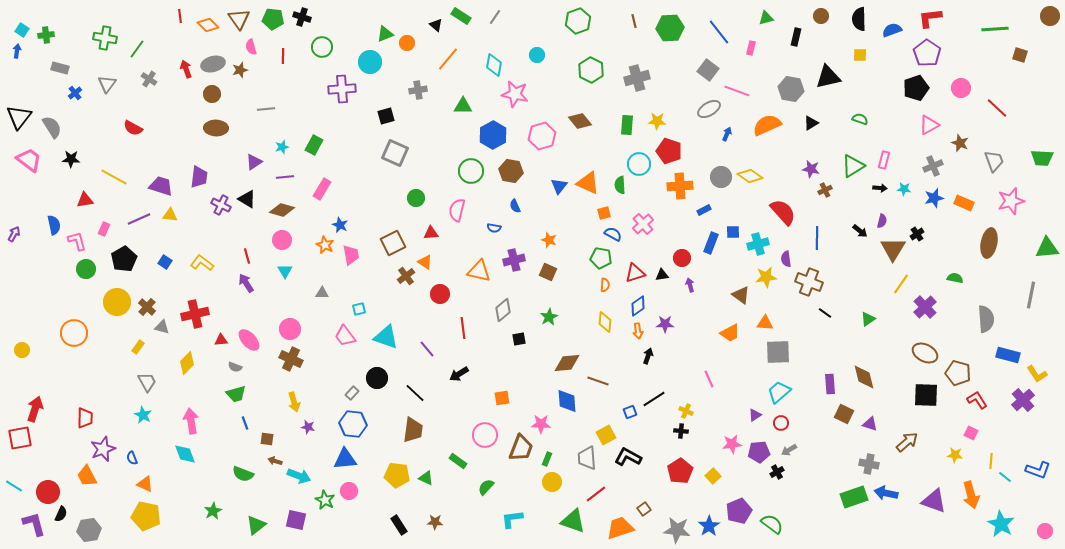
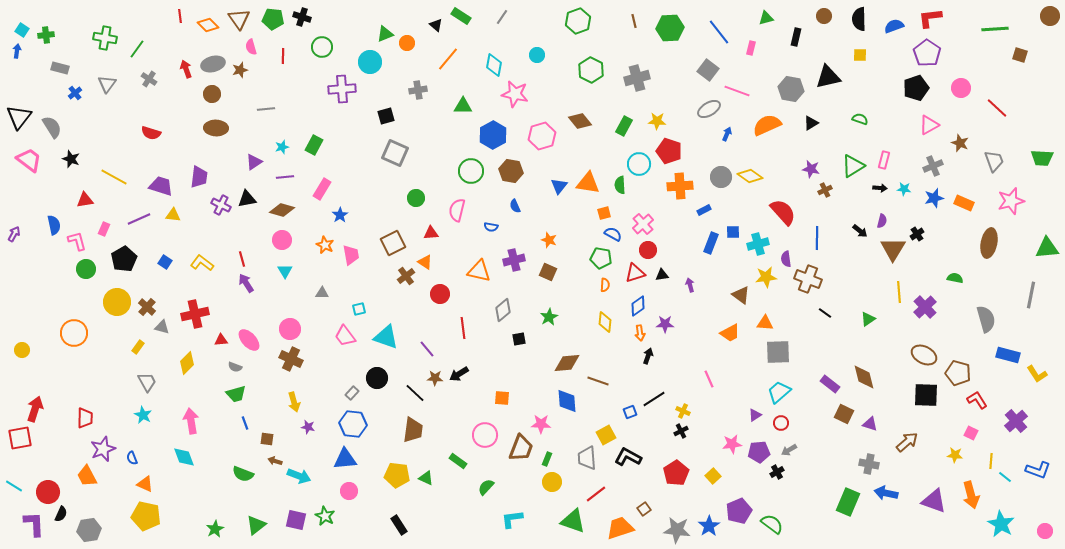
brown circle at (821, 16): moved 3 px right
gray line at (495, 17): moved 7 px right
blue semicircle at (892, 30): moved 2 px right, 4 px up
green rectangle at (627, 125): moved 3 px left, 1 px down; rotated 24 degrees clockwise
red semicircle at (133, 128): moved 18 px right, 5 px down; rotated 12 degrees counterclockwise
black star at (71, 159): rotated 18 degrees clockwise
orange triangle at (588, 183): rotated 15 degrees counterclockwise
black triangle at (247, 199): rotated 42 degrees counterclockwise
yellow triangle at (170, 215): moved 3 px right
blue star at (340, 225): moved 10 px up; rotated 14 degrees clockwise
blue semicircle at (494, 228): moved 3 px left, 1 px up
red line at (247, 256): moved 5 px left, 3 px down
red circle at (682, 258): moved 34 px left, 8 px up
brown cross at (809, 282): moved 1 px left, 3 px up
yellow line at (901, 284): moved 2 px left, 8 px down; rotated 40 degrees counterclockwise
gray semicircle at (986, 319): rotated 12 degrees counterclockwise
orange arrow at (638, 331): moved 2 px right, 2 px down
brown ellipse at (925, 353): moved 1 px left, 2 px down
purple rectangle at (830, 384): rotated 48 degrees counterclockwise
orange square at (502, 398): rotated 14 degrees clockwise
purple cross at (1023, 400): moved 7 px left, 21 px down
yellow cross at (686, 411): moved 3 px left
black cross at (681, 431): rotated 32 degrees counterclockwise
cyan diamond at (185, 454): moved 1 px left, 3 px down
red pentagon at (680, 471): moved 4 px left, 2 px down
green rectangle at (854, 497): moved 6 px left, 5 px down; rotated 48 degrees counterclockwise
green star at (325, 500): moved 16 px down
green star at (213, 511): moved 2 px right, 18 px down
brown star at (435, 522): moved 144 px up
purple L-shape at (34, 524): rotated 12 degrees clockwise
